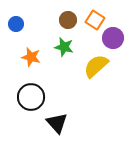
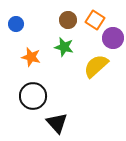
black circle: moved 2 px right, 1 px up
